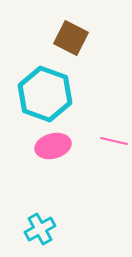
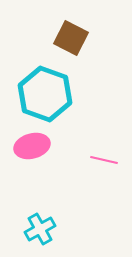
pink line: moved 10 px left, 19 px down
pink ellipse: moved 21 px left
